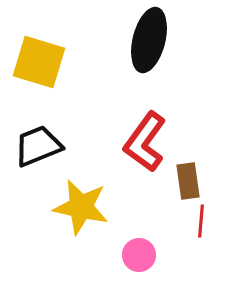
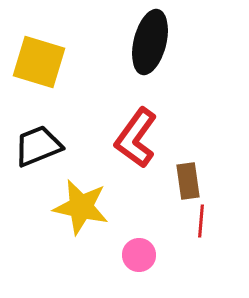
black ellipse: moved 1 px right, 2 px down
red L-shape: moved 9 px left, 4 px up
